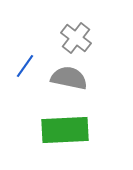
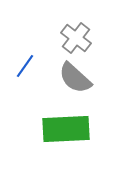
gray semicircle: moved 6 px right; rotated 150 degrees counterclockwise
green rectangle: moved 1 px right, 1 px up
